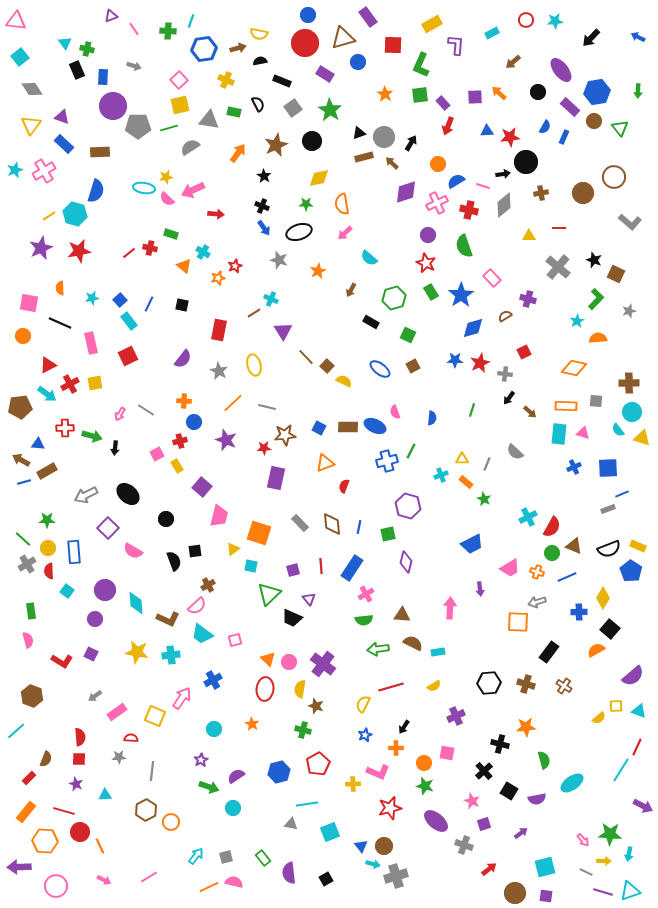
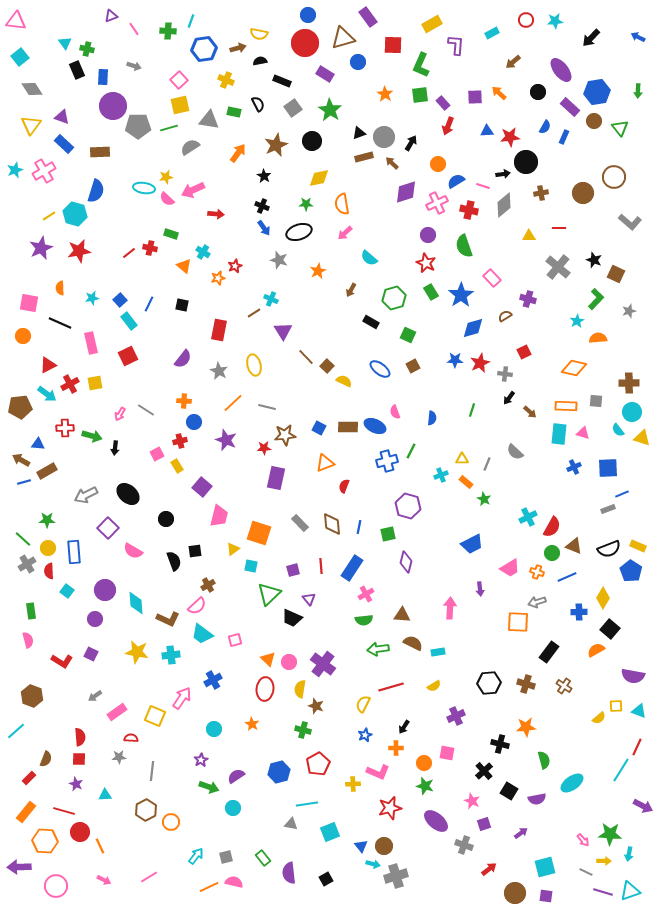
purple semicircle at (633, 676): rotated 50 degrees clockwise
